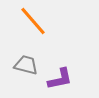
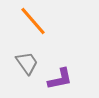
gray trapezoid: moved 1 px right, 2 px up; rotated 40 degrees clockwise
